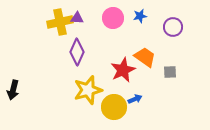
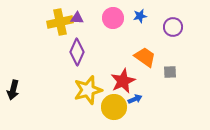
red star: moved 11 px down
